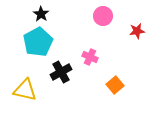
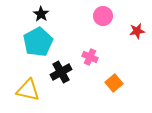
orange square: moved 1 px left, 2 px up
yellow triangle: moved 3 px right
